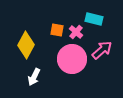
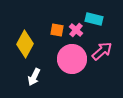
pink cross: moved 2 px up
yellow diamond: moved 1 px left, 1 px up
pink arrow: moved 1 px down
